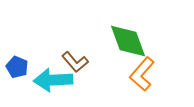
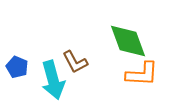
brown L-shape: rotated 12 degrees clockwise
orange L-shape: rotated 128 degrees counterclockwise
cyan arrow: rotated 102 degrees counterclockwise
